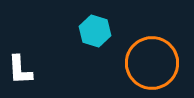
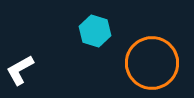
white L-shape: rotated 64 degrees clockwise
